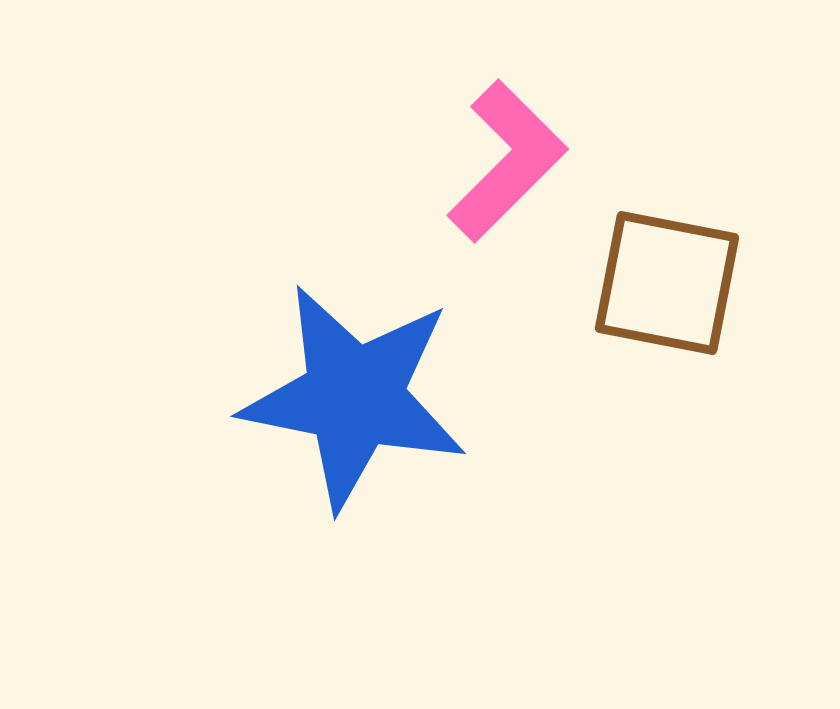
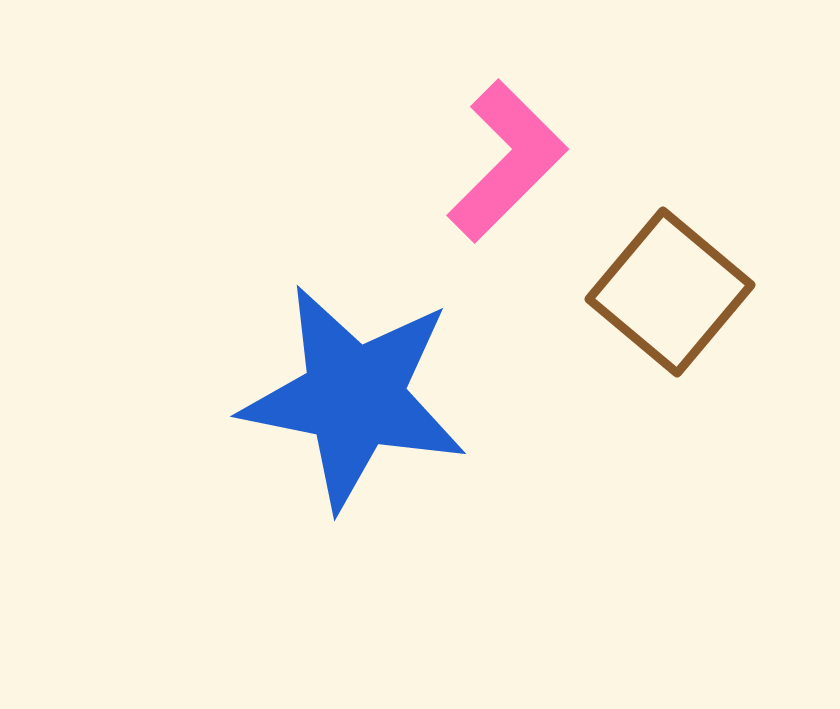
brown square: moved 3 px right, 9 px down; rotated 29 degrees clockwise
